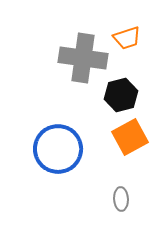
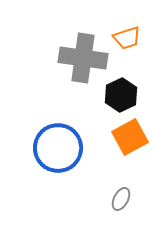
black hexagon: rotated 12 degrees counterclockwise
blue circle: moved 1 px up
gray ellipse: rotated 30 degrees clockwise
